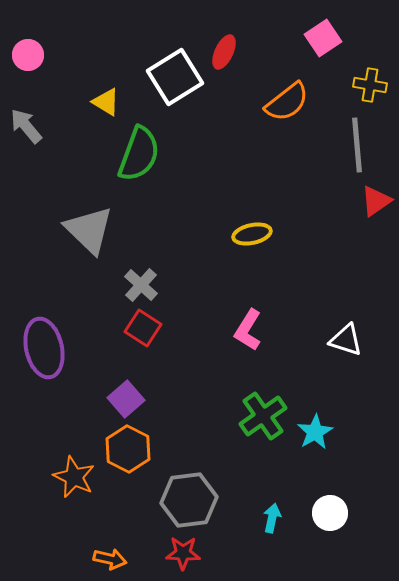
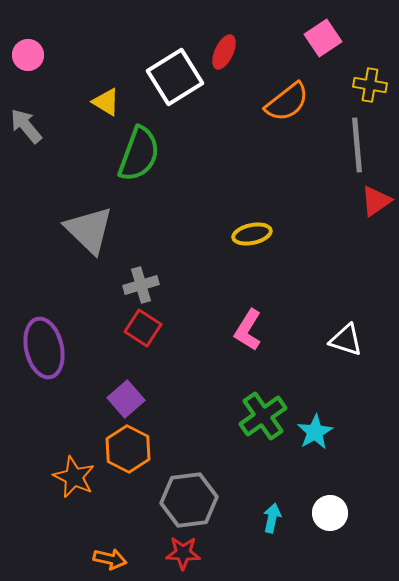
gray cross: rotated 32 degrees clockwise
